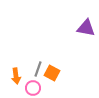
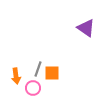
purple triangle: rotated 24 degrees clockwise
orange square: rotated 28 degrees counterclockwise
